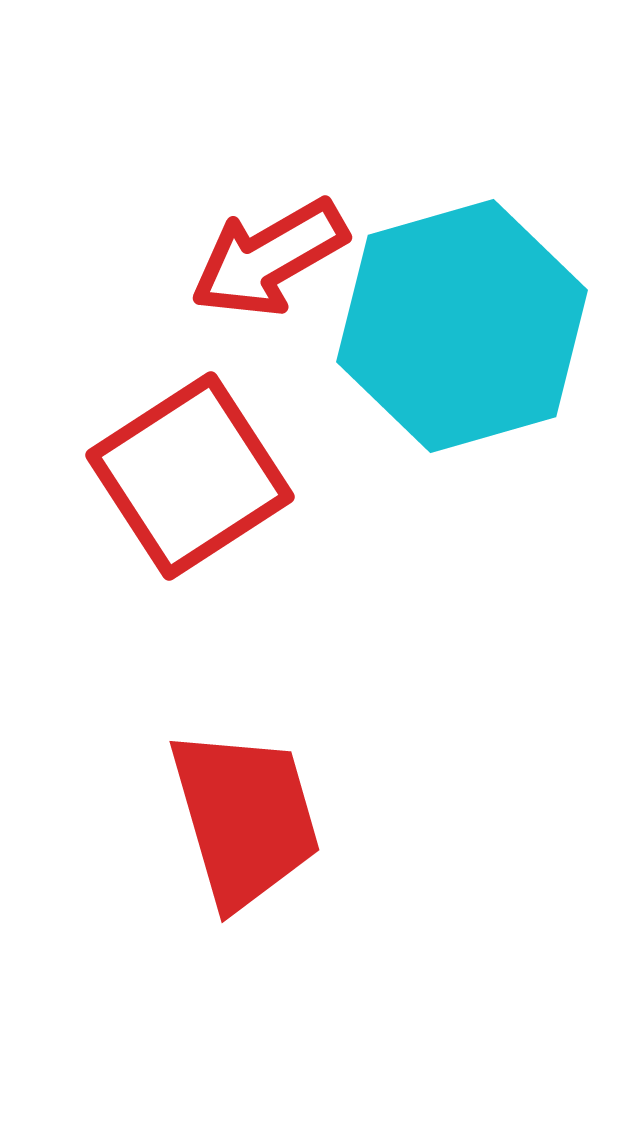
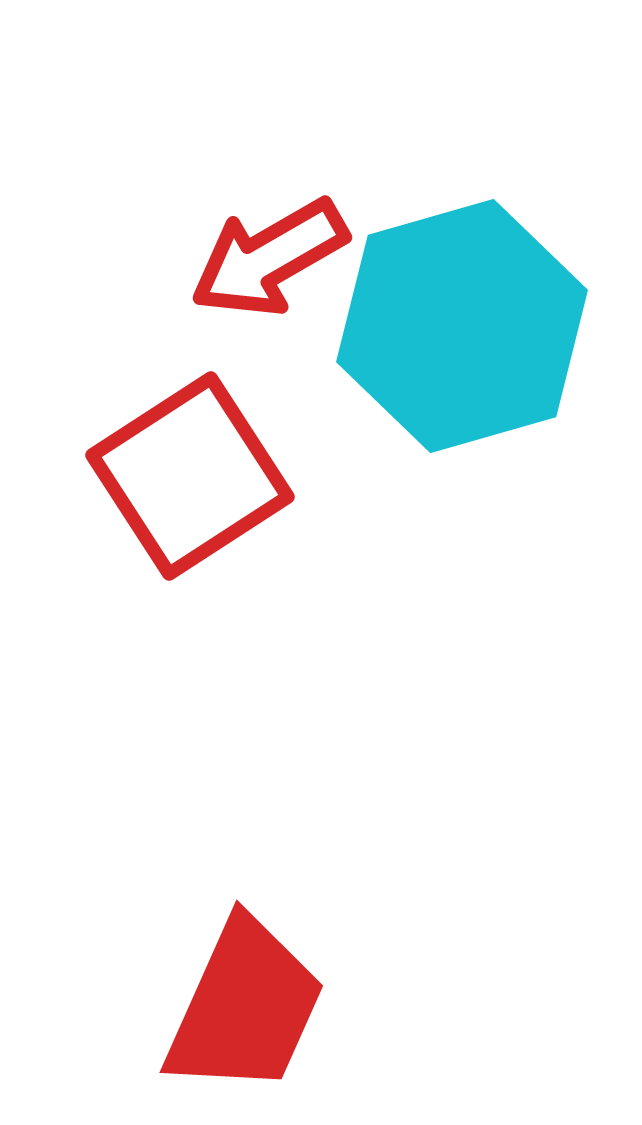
red trapezoid: moved 189 px down; rotated 40 degrees clockwise
